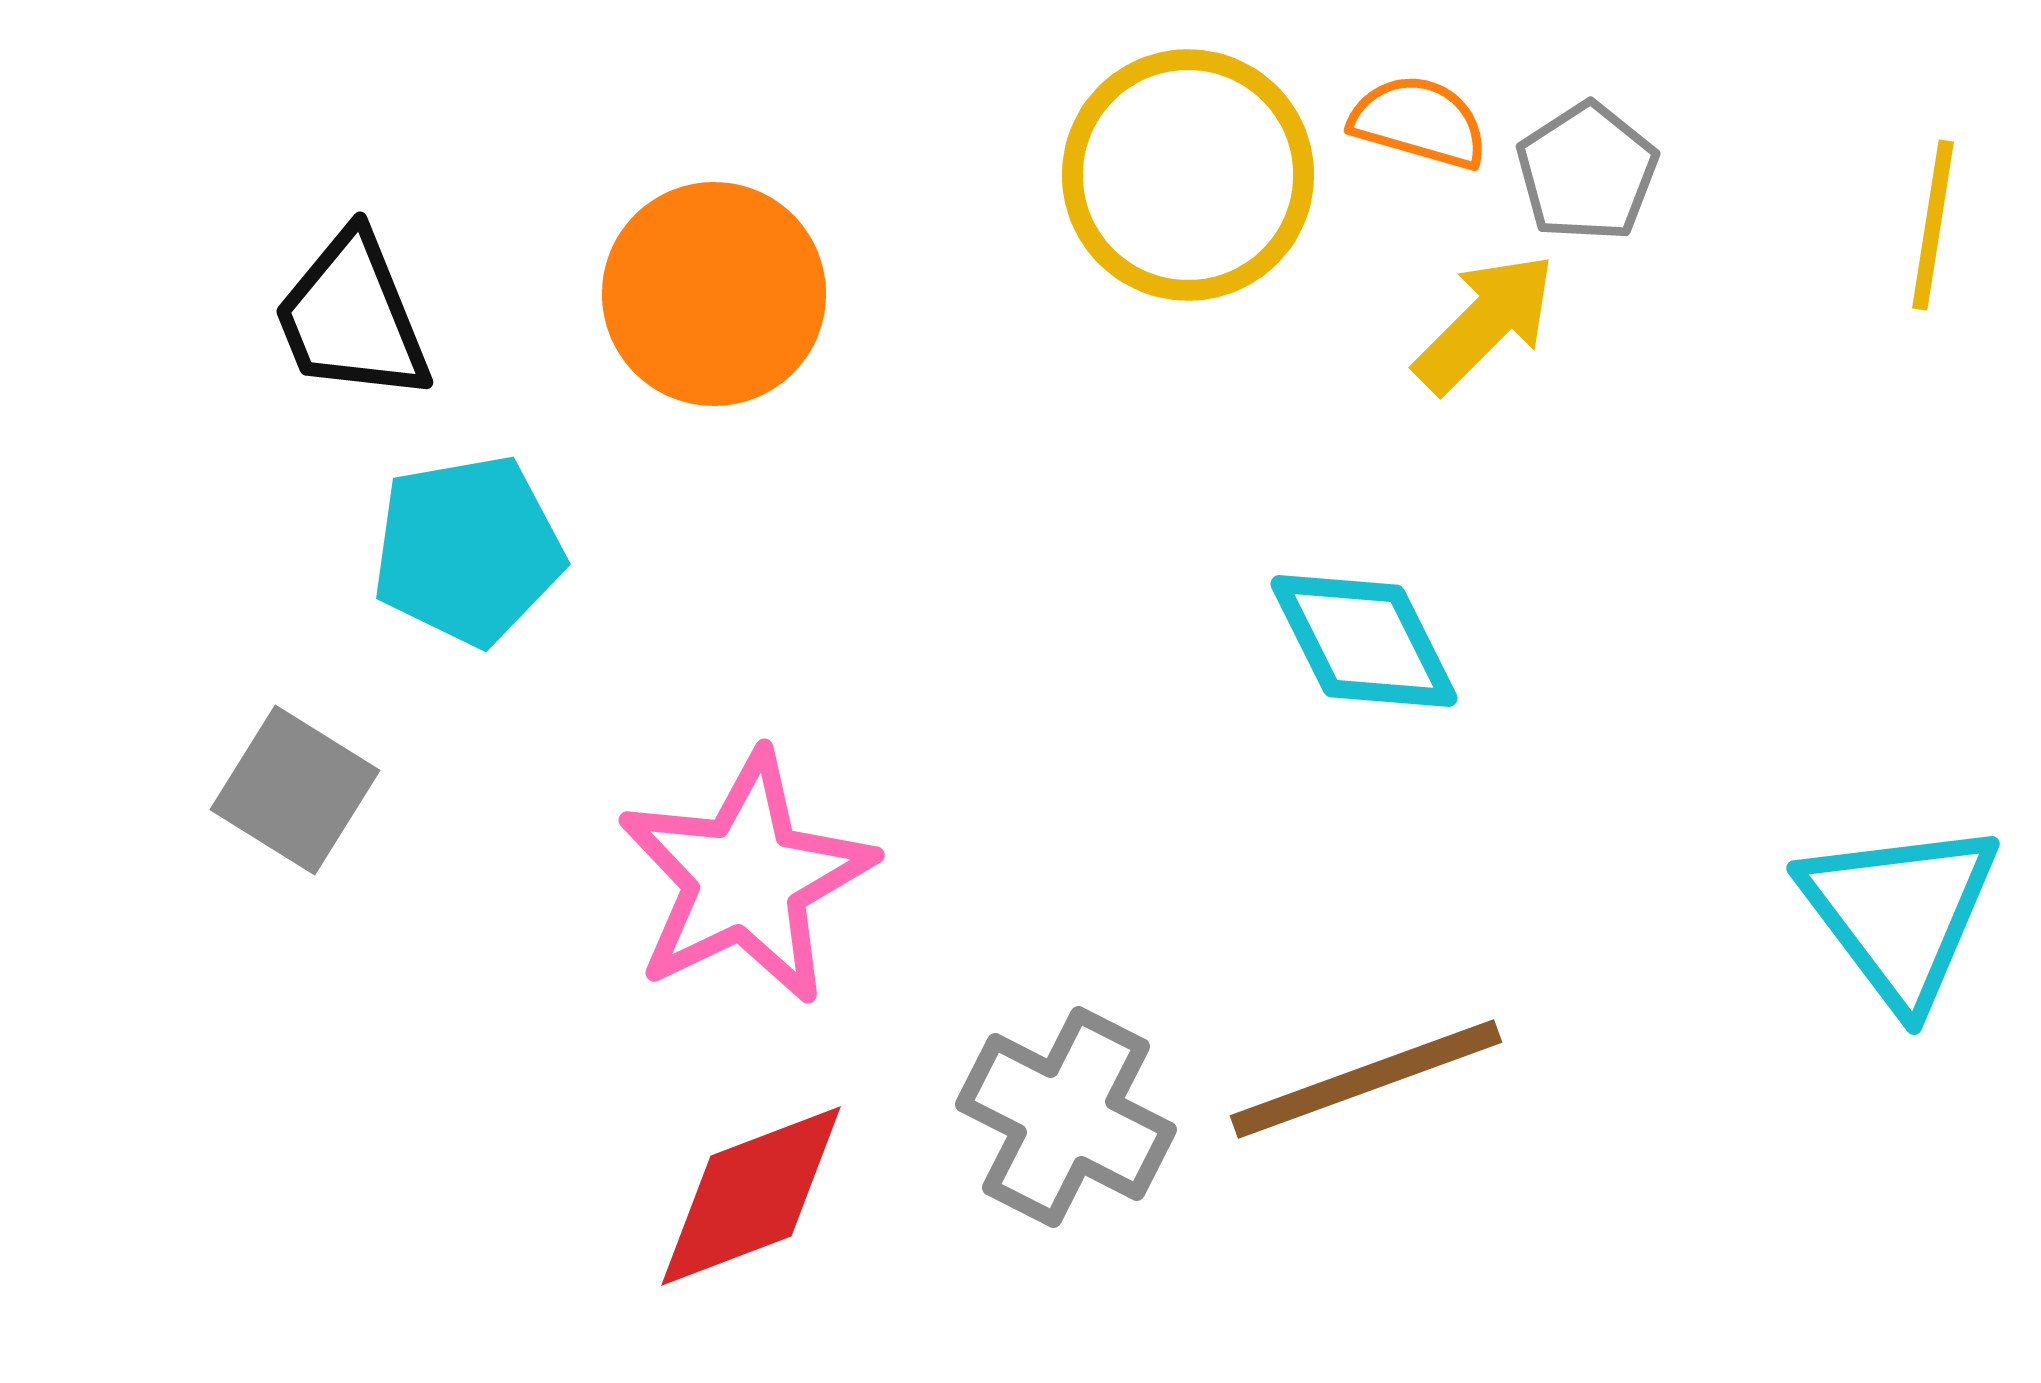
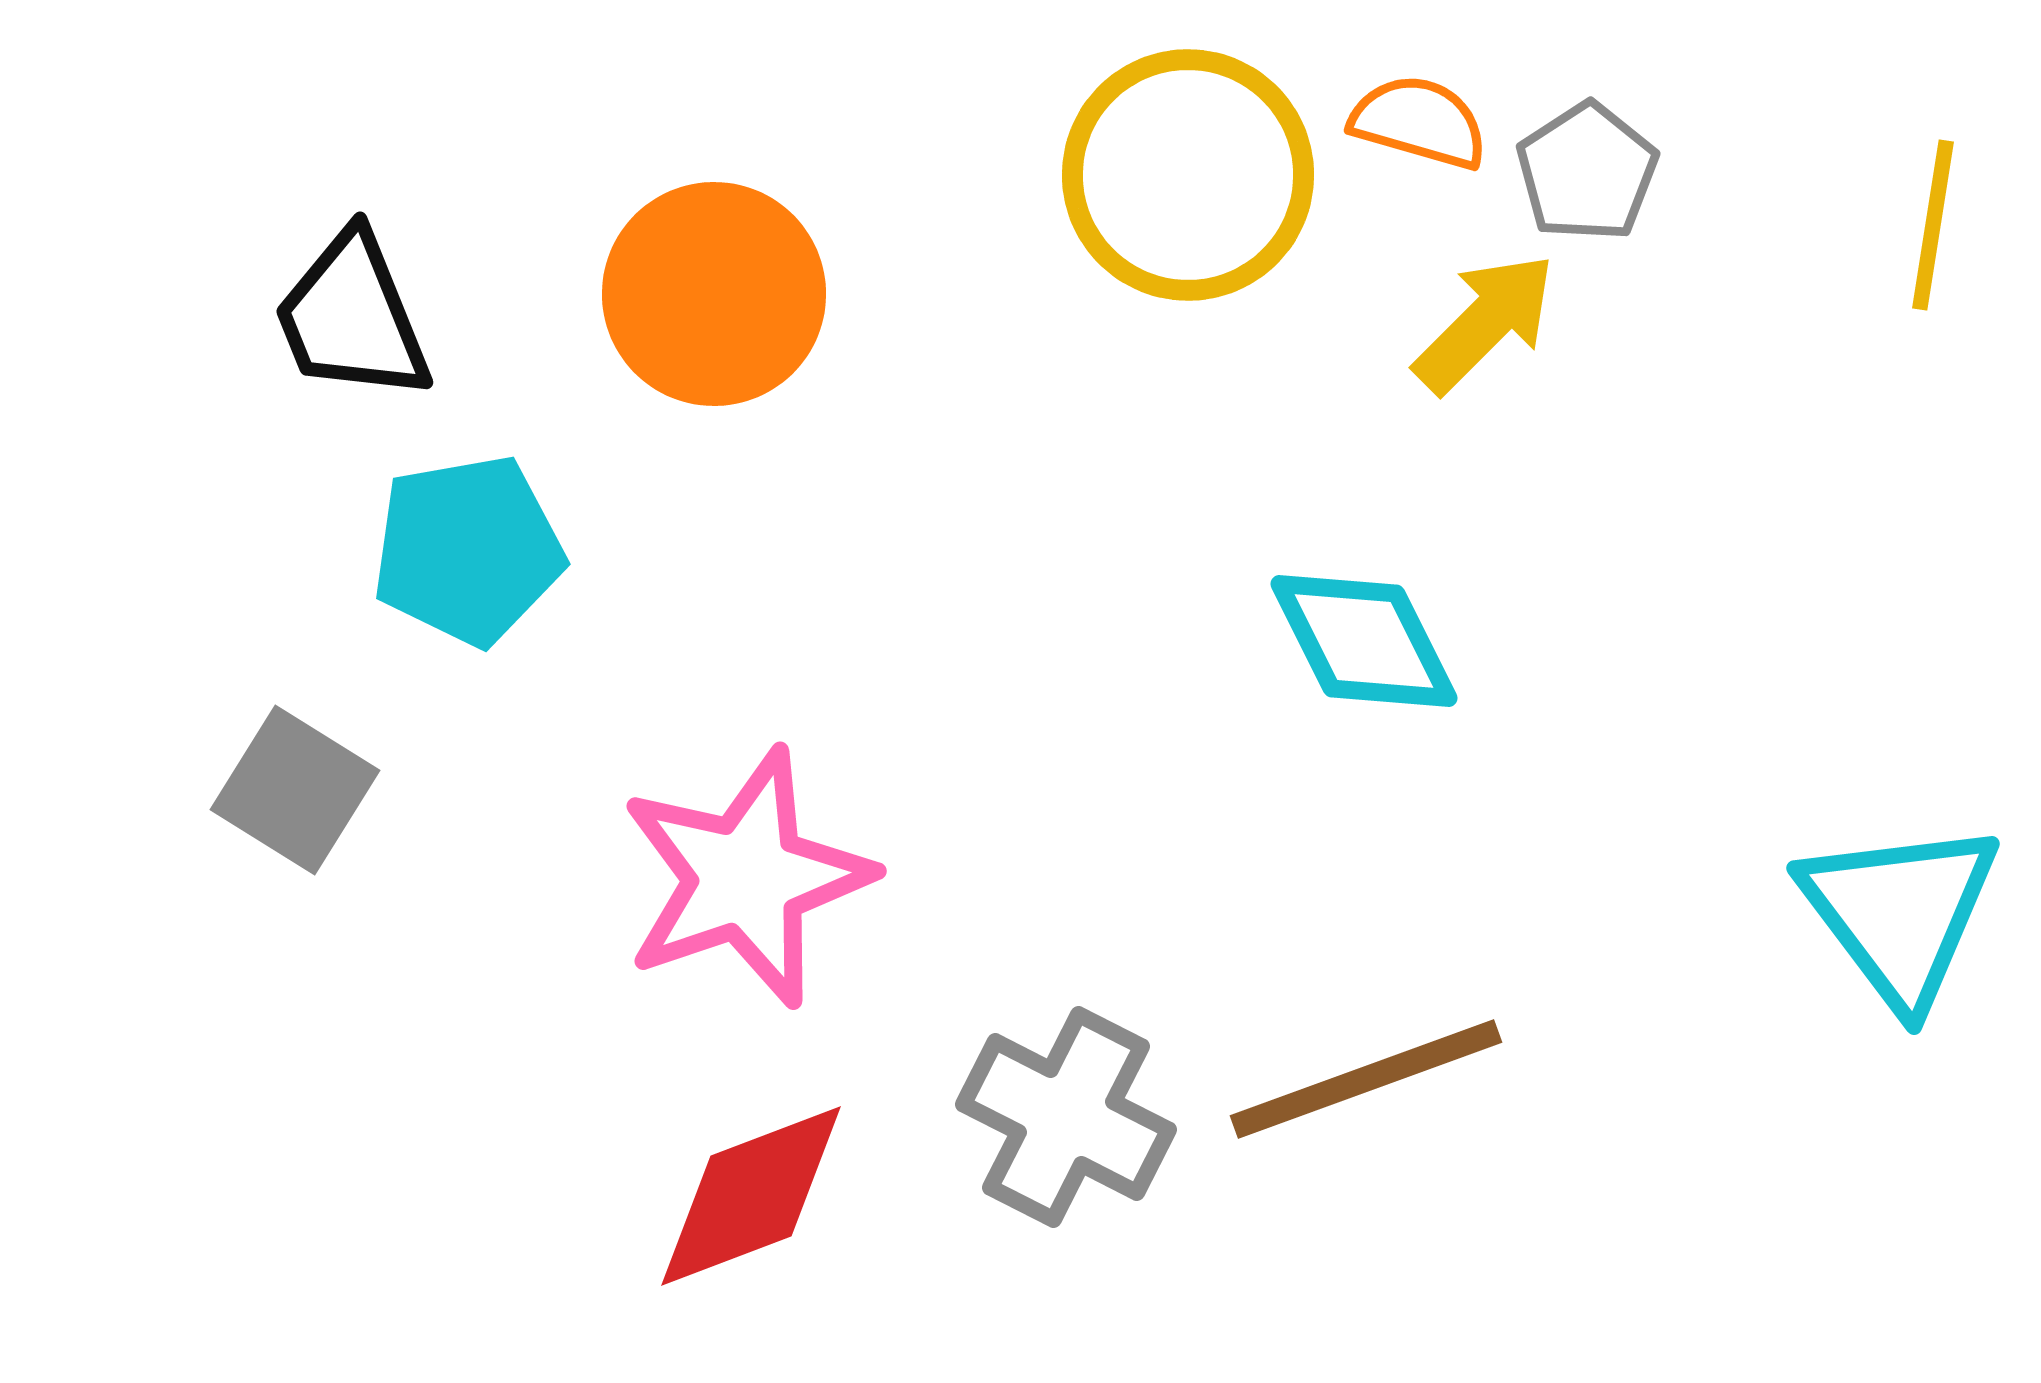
pink star: rotated 7 degrees clockwise
